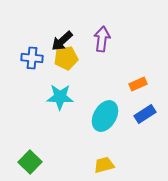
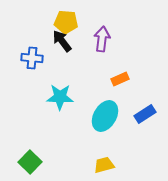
black arrow: rotated 95 degrees clockwise
yellow pentagon: moved 36 px up; rotated 15 degrees clockwise
orange rectangle: moved 18 px left, 5 px up
